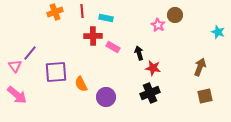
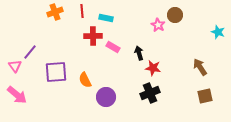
purple line: moved 1 px up
brown arrow: rotated 54 degrees counterclockwise
orange semicircle: moved 4 px right, 4 px up
